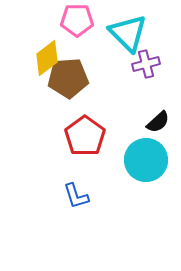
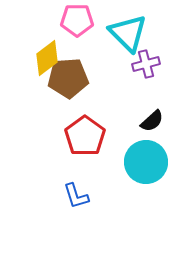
black semicircle: moved 6 px left, 1 px up
cyan circle: moved 2 px down
